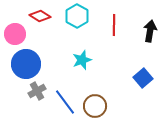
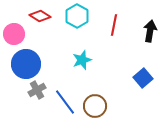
red line: rotated 10 degrees clockwise
pink circle: moved 1 px left
gray cross: moved 1 px up
